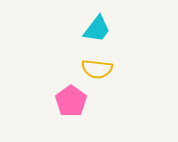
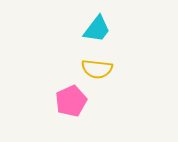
pink pentagon: rotated 12 degrees clockwise
